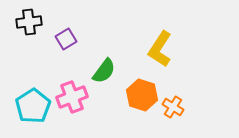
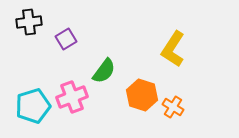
yellow L-shape: moved 13 px right
cyan pentagon: rotated 16 degrees clockwise
